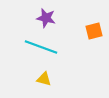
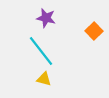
orange square: rotated 30 degrees counterclockwise
cyan line: moved 4 px down; rotated 32 degrees clockwise
